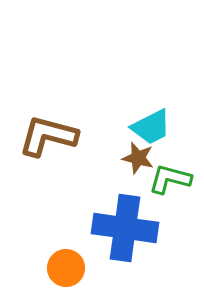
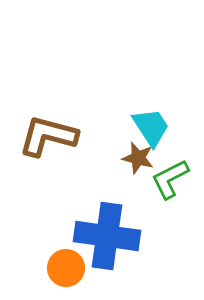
cyan trapezoid: rotated 96 degrees counterclockwise
green L-shape: rotated 42 degrees counterclockwise
blue cross: moved 18 px left, 8 px down
